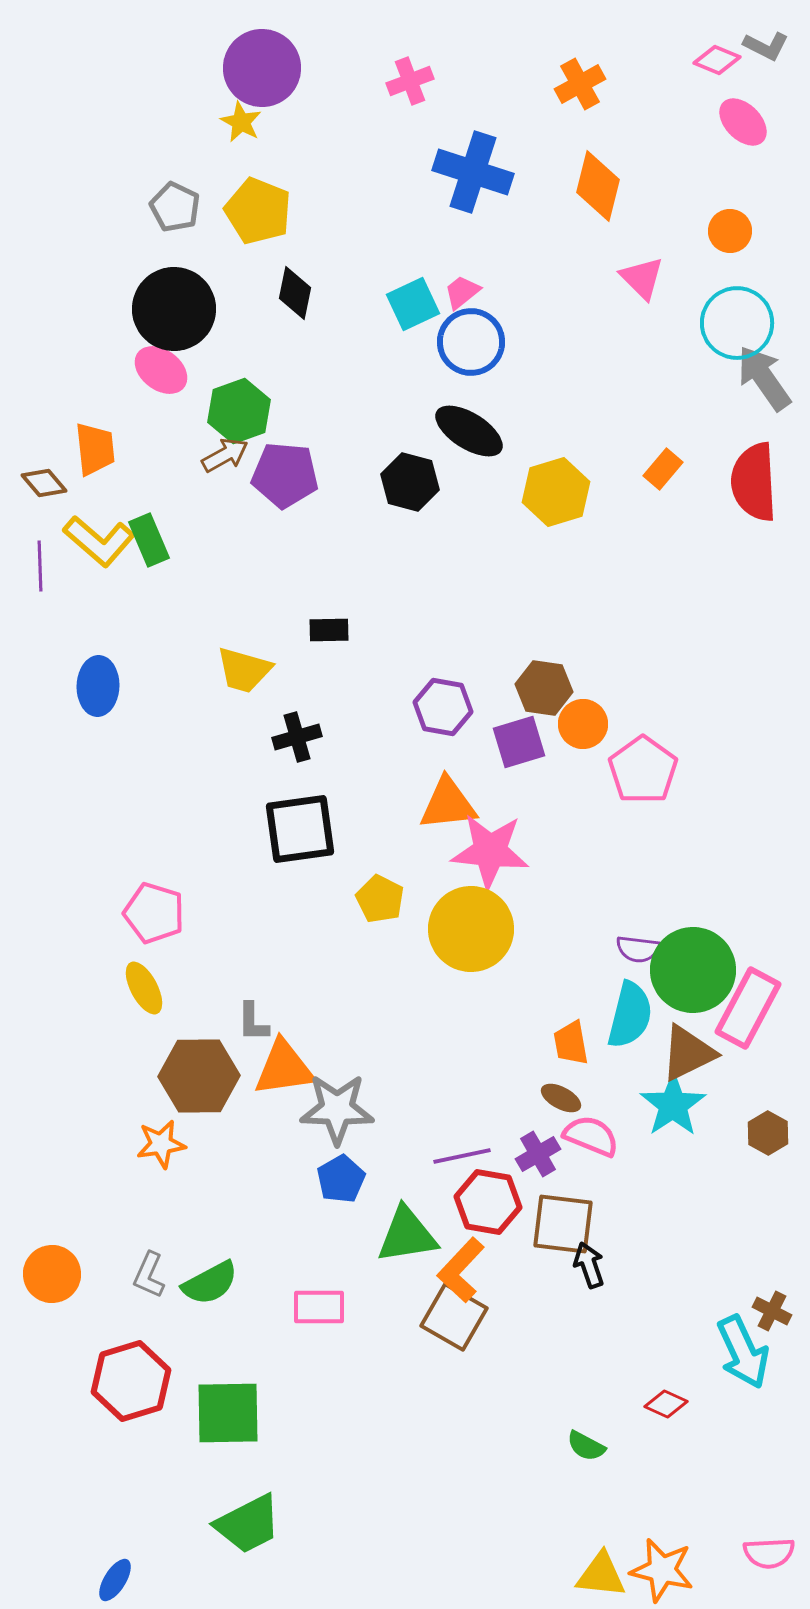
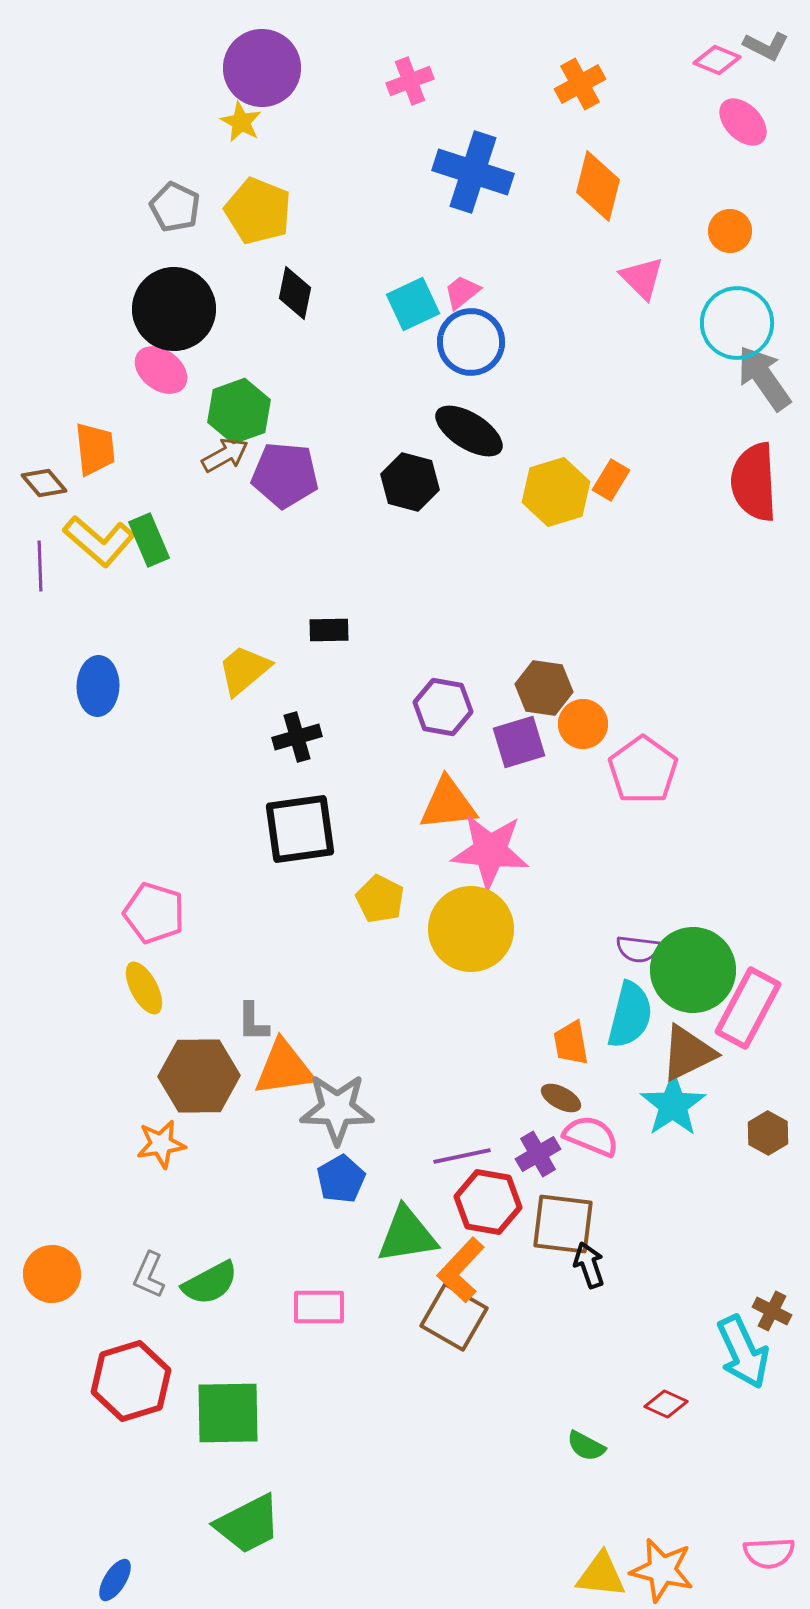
orange rectangle at (663, 469): moved 52 px left, 11 px down; rotated 9 degrees counterclockwise
yellow trapezoid at (244, 670): rotated 124 degrees clockwise
